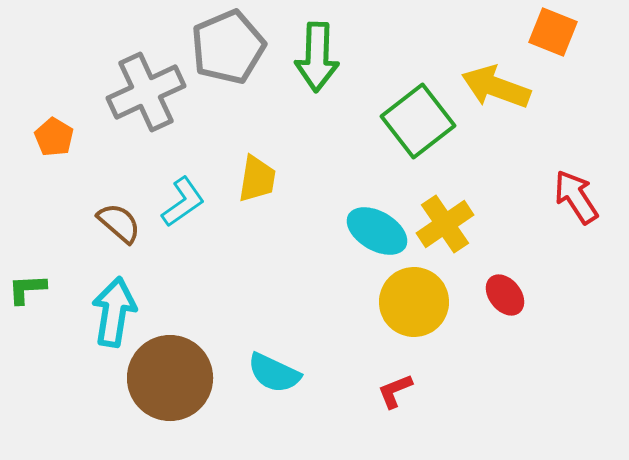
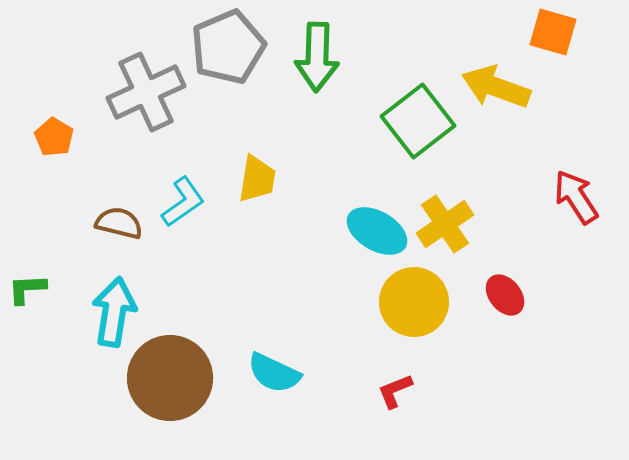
orange square: rotated 6 degrees counterclockwise
brown semicircle: rotated 27 degrees counterclockwise
